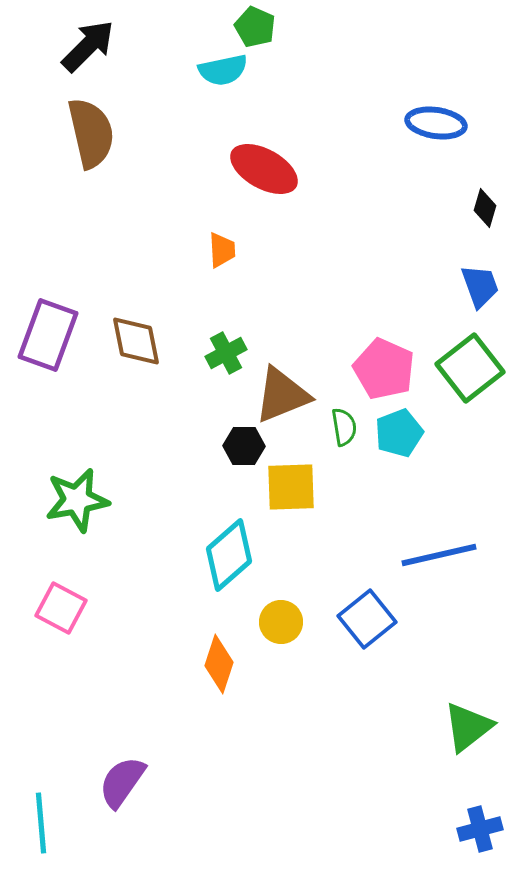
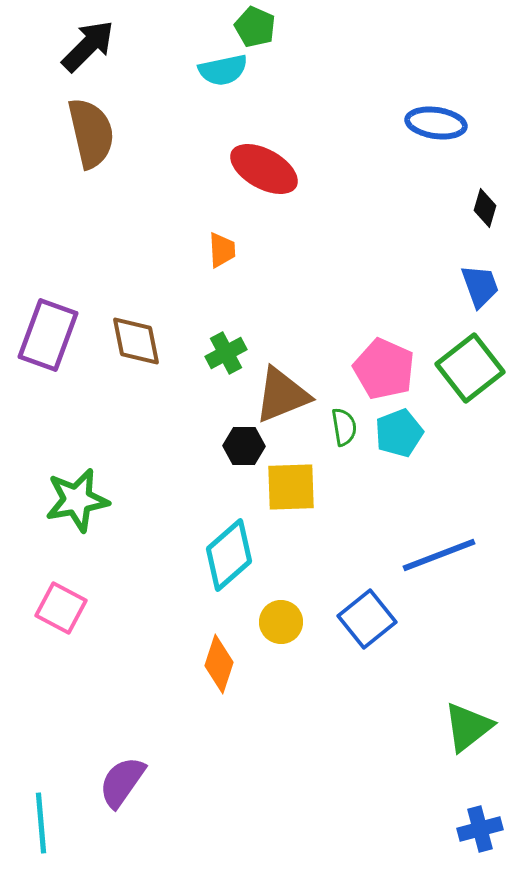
blue line: rotated 8 degrees counterclockwise
